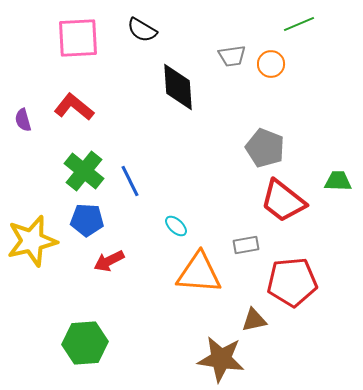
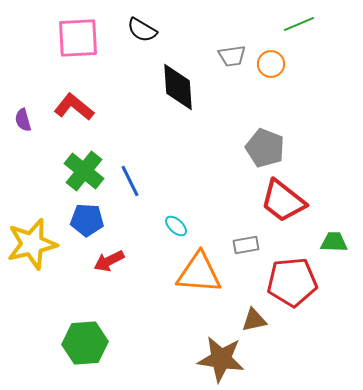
green trapezoid: moved 4 px left, 61 px down
yellow star: moved 3 px down
